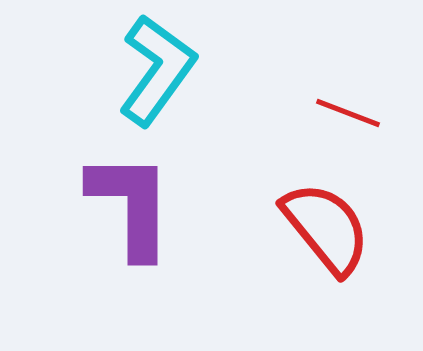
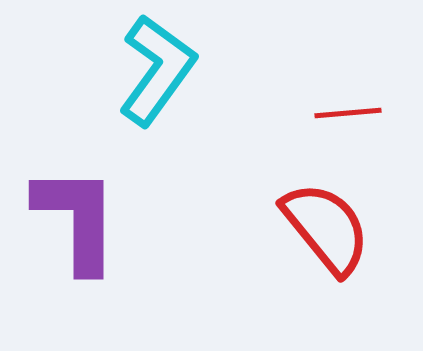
red line: rotated 26 degrees counterclockwise
purple L-shape: moved 54 px left, 14 px down
